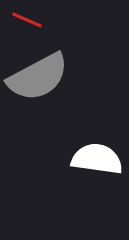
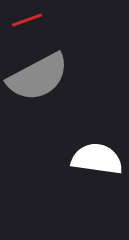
red line: rotated 44 degrees counterclockwise
